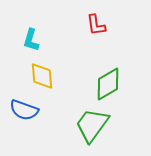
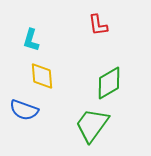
red L-shape: moved 2 px right
green diamond: moved 1 px right, 1 px up
